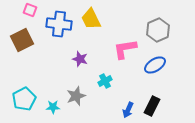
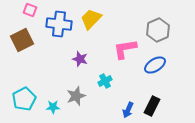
yellow trapezoid: rotated 70 degrees clockwise
